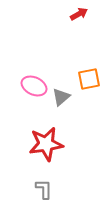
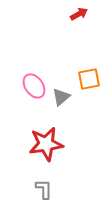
pink ellipse: rotated 30 degrees clockwise
